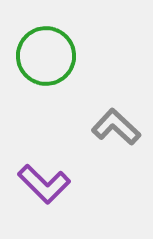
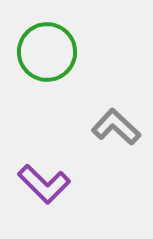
green circle: moved 1 px right, 4 px up
